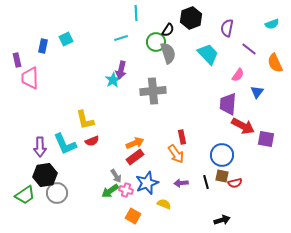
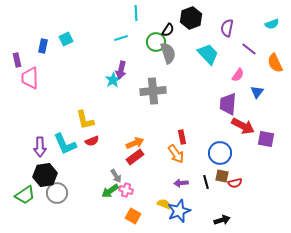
blue circle at (222, 155): moved 2 px left, 2 px up
blue star at (147, 183): moved 32 px right, 28 px down
